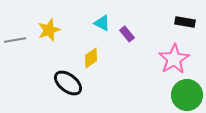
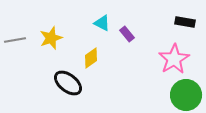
yellow star: moved 2 px right, 8 px down
green circle: moved 1 px left
